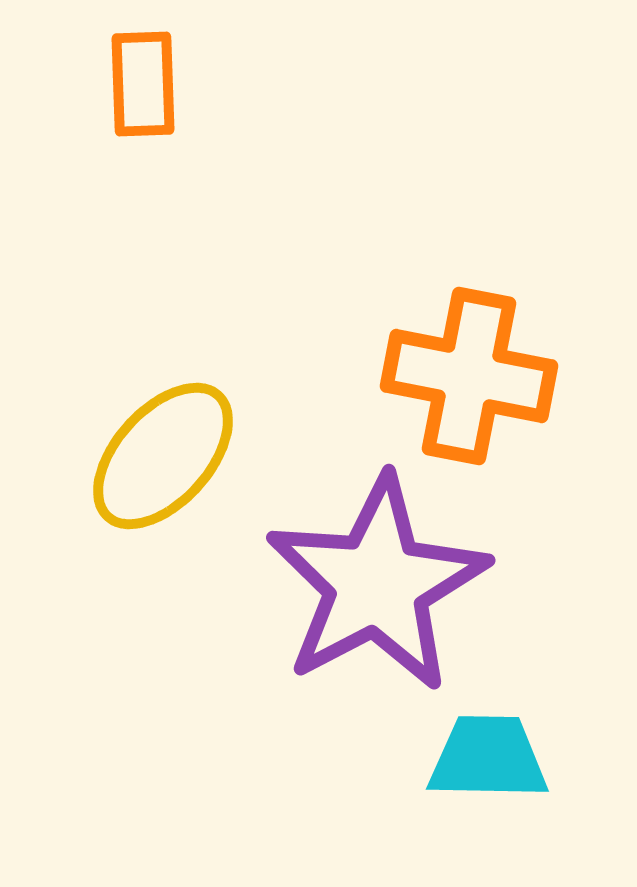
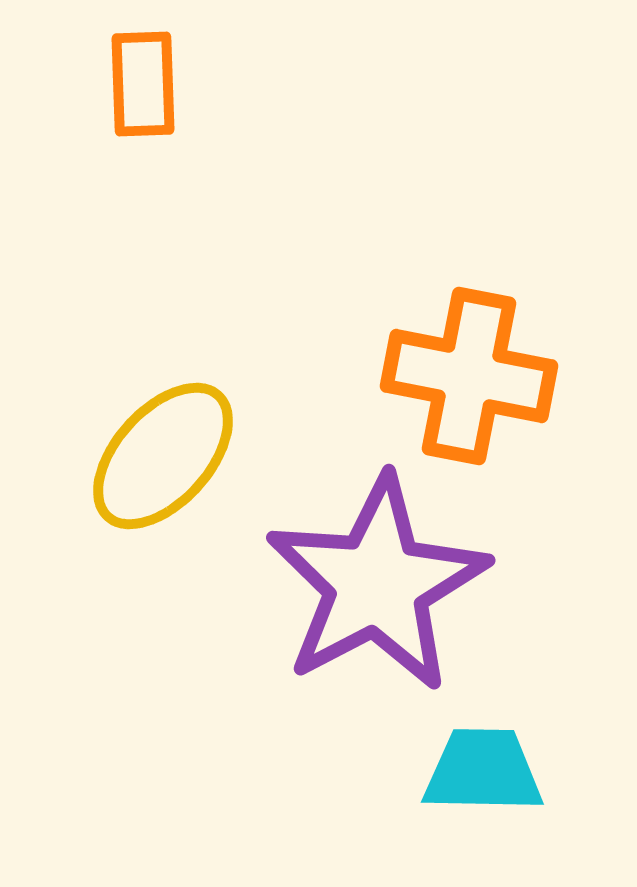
cyan trapezoid: moved 5 px left, 13 px down
